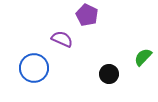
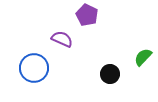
black circle: moved 1 px right
